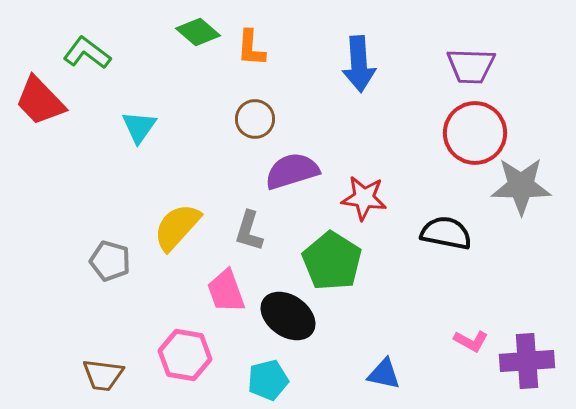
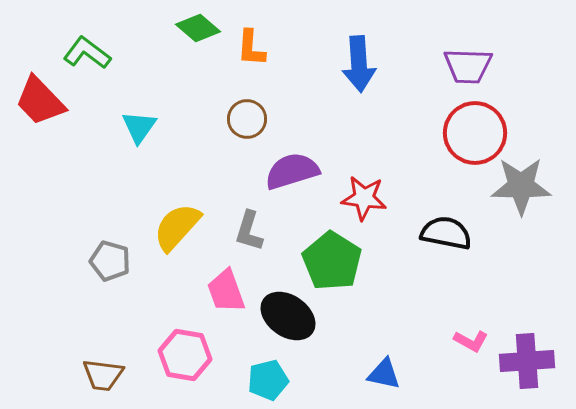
green diamond: moved 4 px up
purple trapezoid: moved 3 px left
brown circle: moved 8 px left
